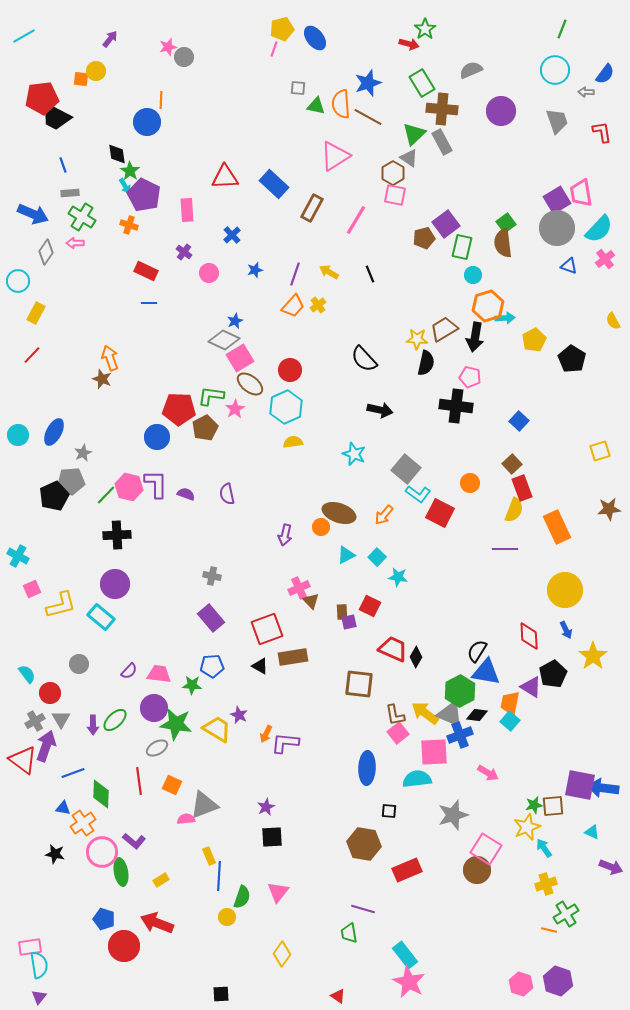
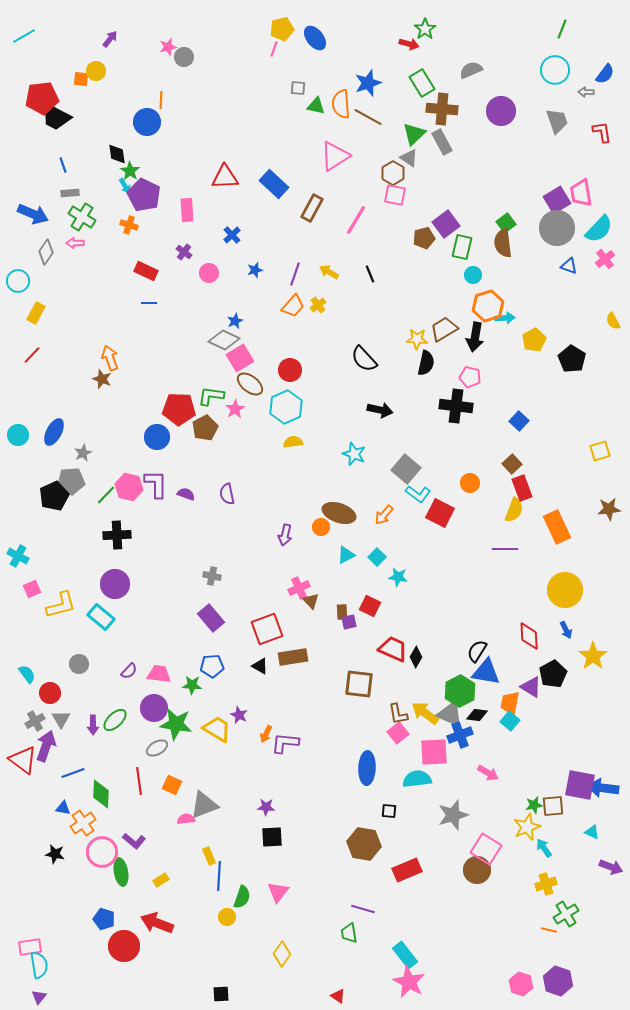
brown L-shape at (395, 715): moved 3 px right, 1 px up
purple star at (266, 807): rotated 30 degrees clockwise
